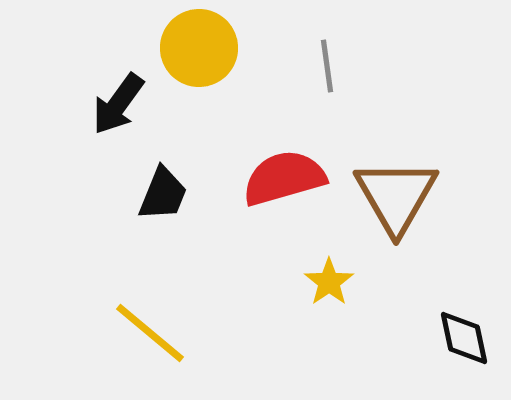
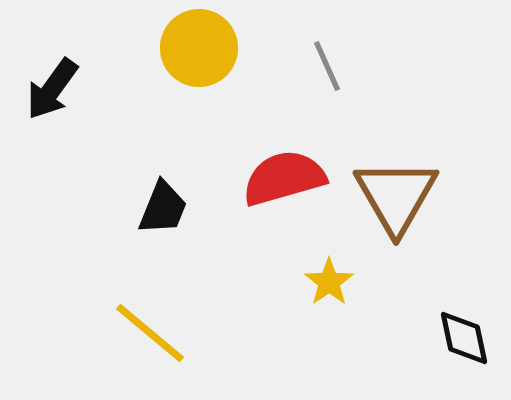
gray line: rotated 16 degrees counterclockwise
black arrow: moved 66 px left, 15 px up
black trapezoid: moved 14 px down
